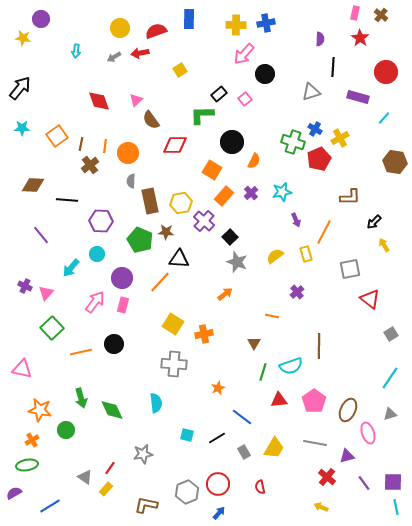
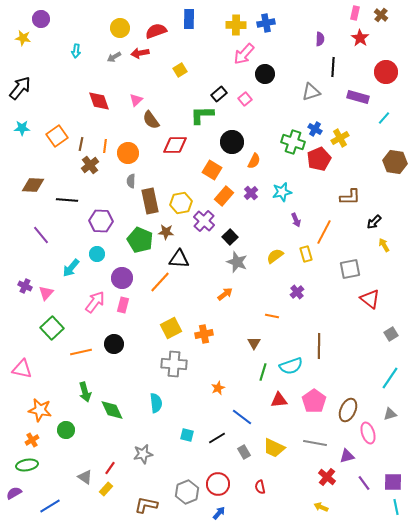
yellow square at (173, 324): moved 2 px left, 4 px down; rotated 30 degrees clockwise
green arrow at (81, 398): moved 4 px right, 6 px up
yellow trapezoid at (274, 448): rotated 85 degrees clockwise
